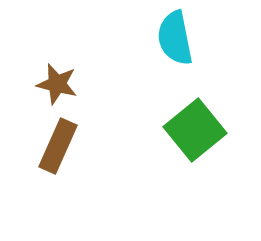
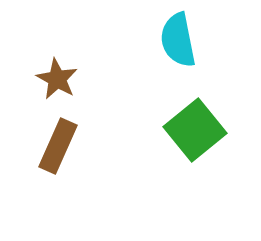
cyan semicircle: moved 3 px right, 2 px down
brown star: moved 5 px up; rotated 15 degrees clockwise
